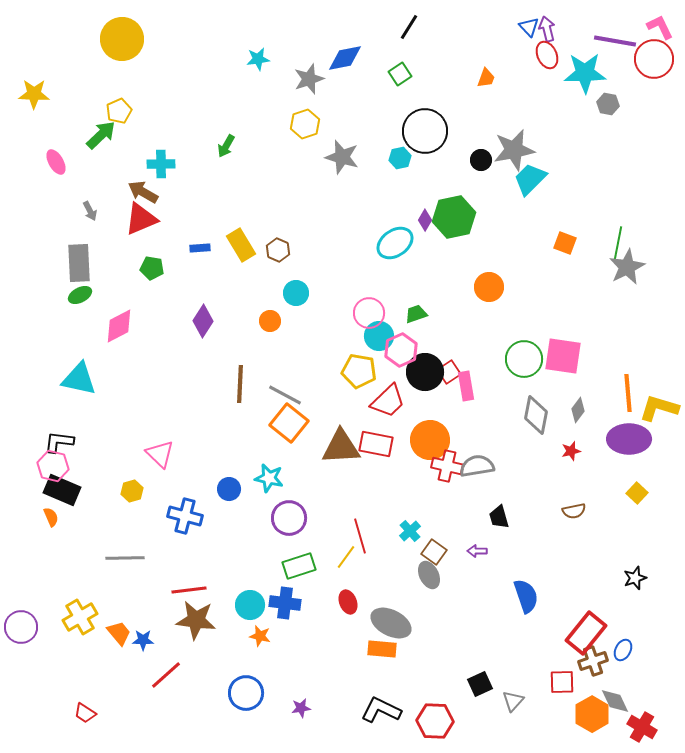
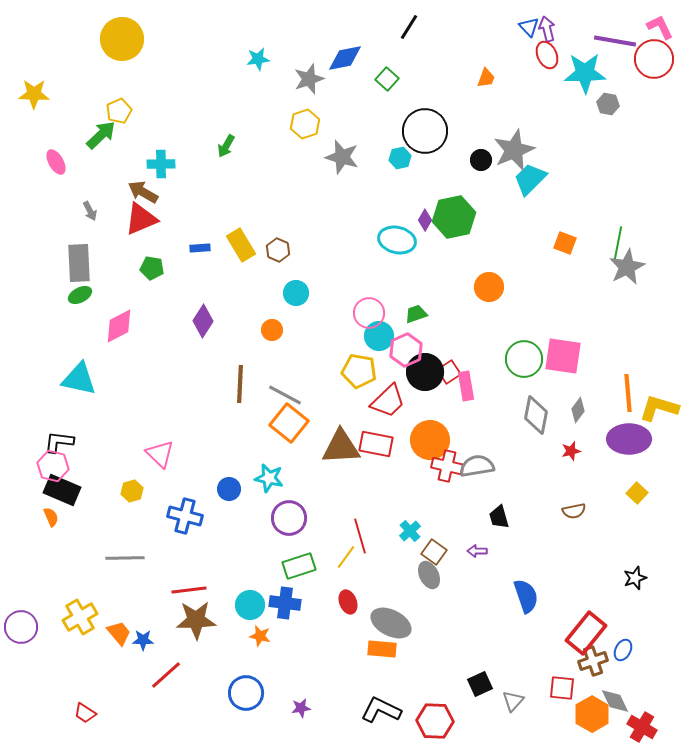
green square at (400, 74): moved 13 px left, 5 px down; rotated 15 degrees counterclockwise
gray star at (514, 150): rotated 12 degrees counterclockwise
cyan ellipse at (395, 243): moved 2 px right, 3 px up; rotated 48 degrees clockwise
orange circle at (270, 321): moved 2 px right, 9 px down
pink hexagon at (401, 350): moved 5 px right
brown star at (196, 620): rotated 9 degrees counterclockwise
red square at (562, 682): moved 6 px down; rotated 8 degrees clockwise
